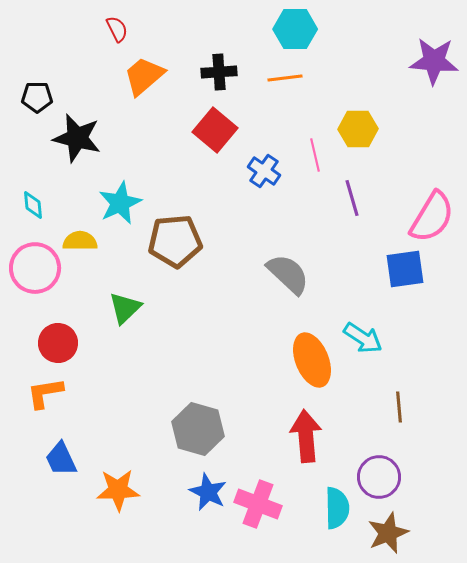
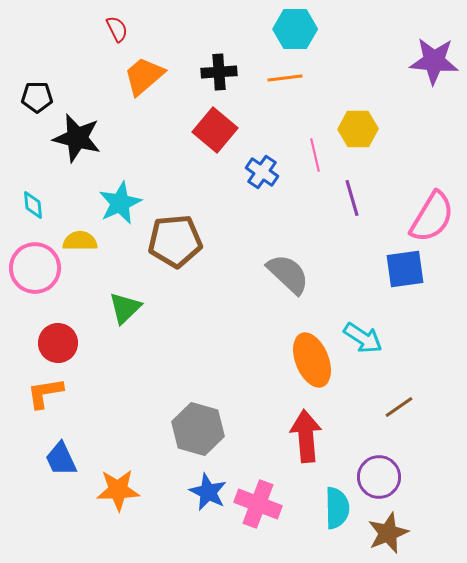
blue cross: moved 2 px left, 1 px down
brown line: rotated 60 degrees clockwise
